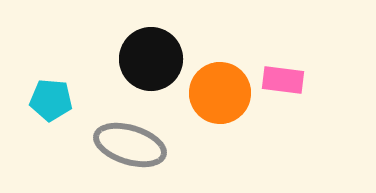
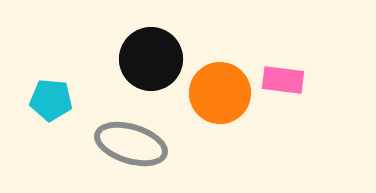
gray ellipse: moved 1 px right, 1 px up
